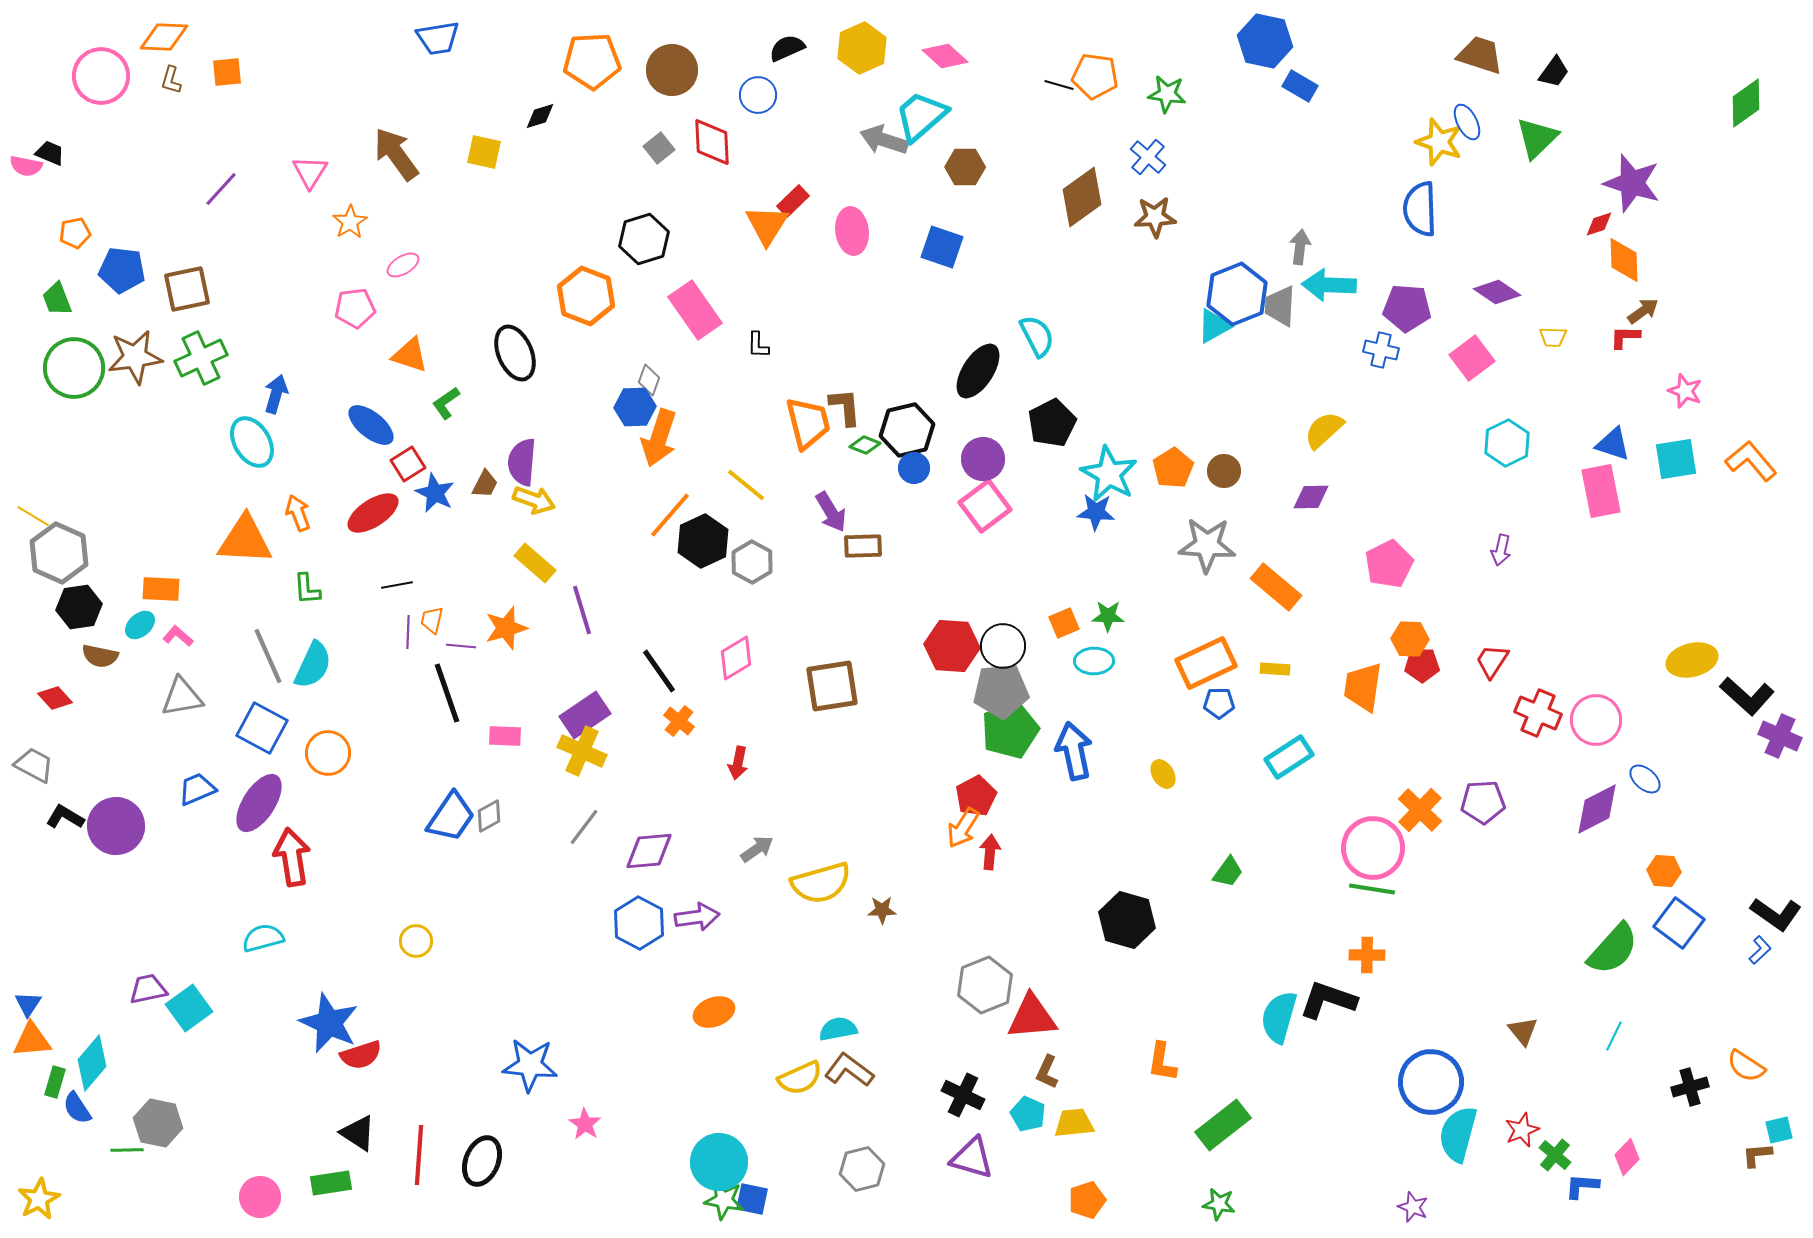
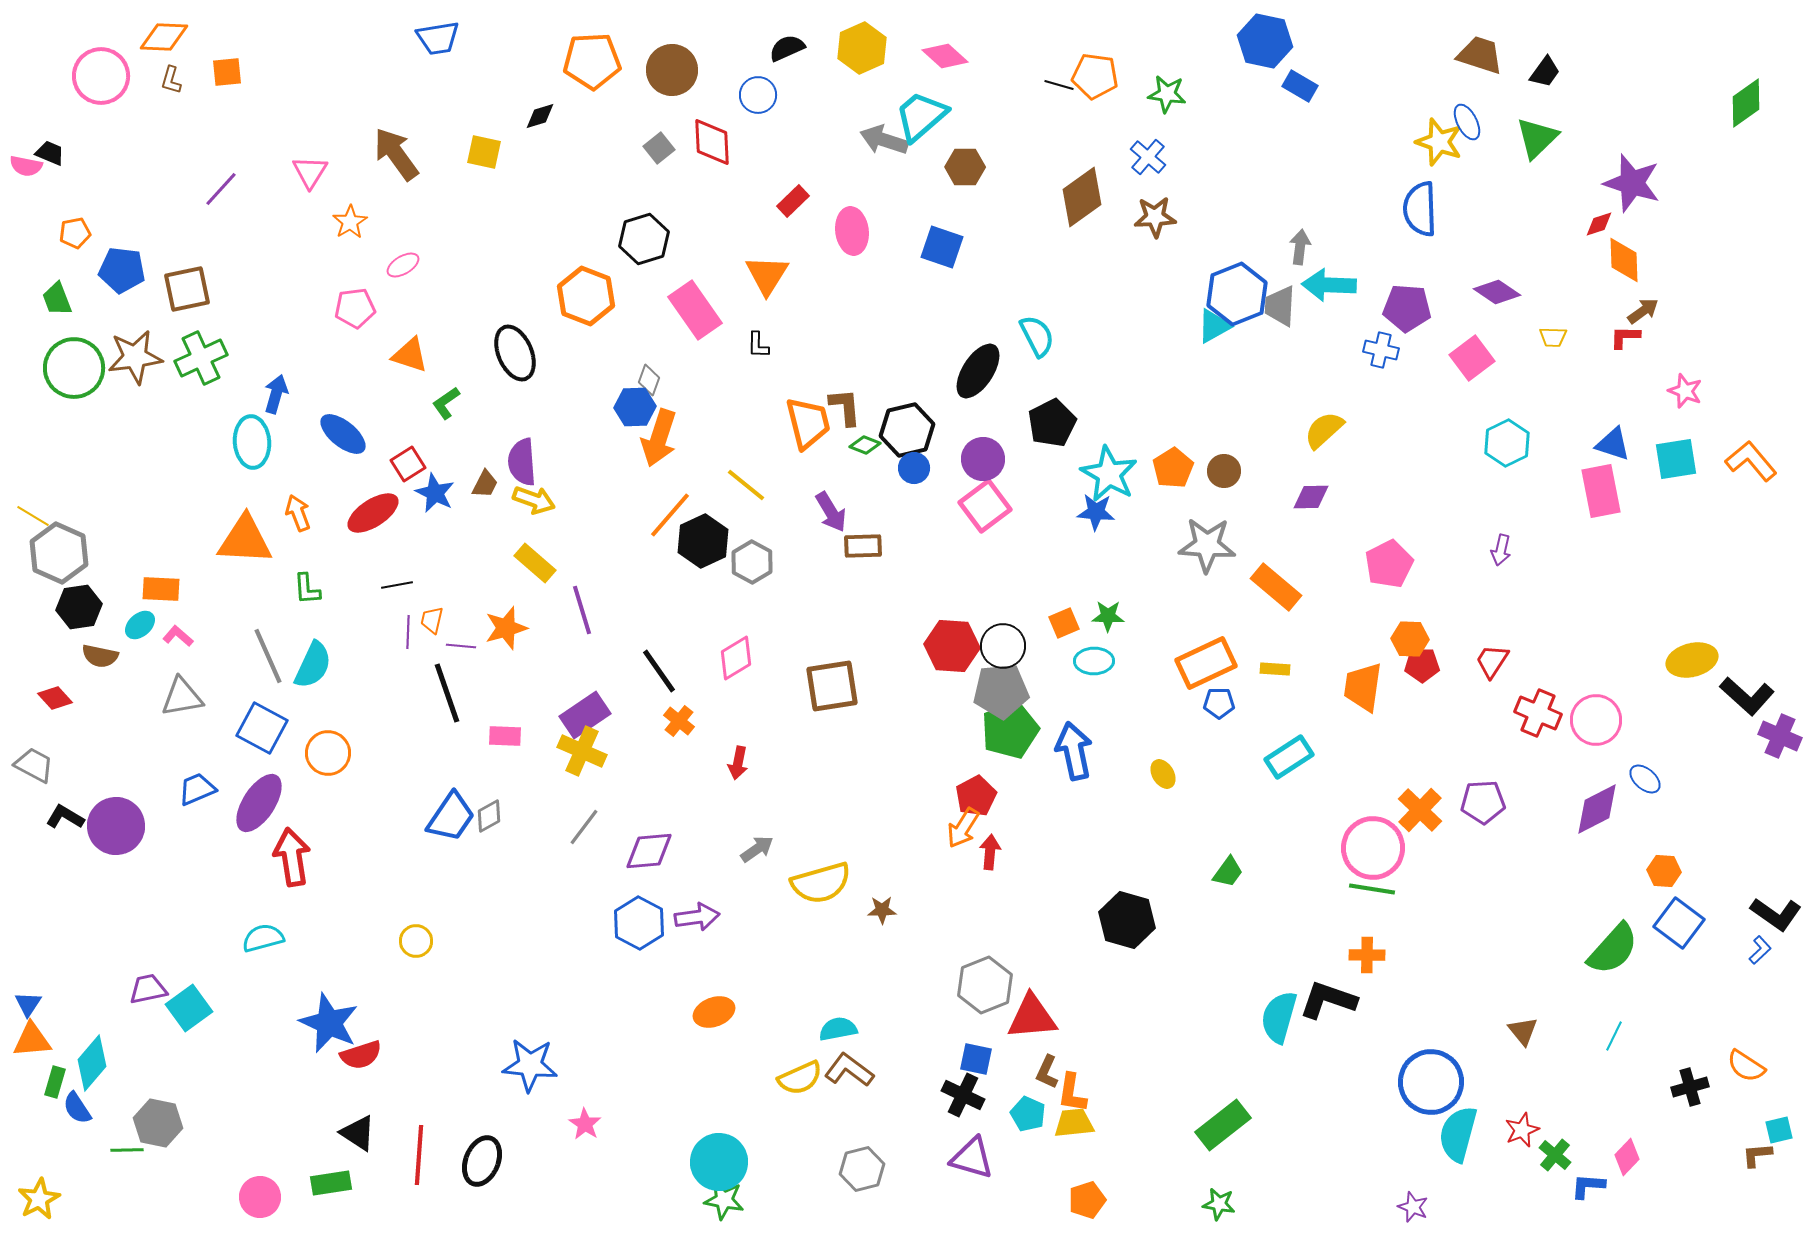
black trapezoid at (1554, 72): moved 9 px left
orange triangle at (767, 225): moved 50 px down
blue ellipse at (371, 425): moved 28 px left, 9 px down
cyan ellipse at (252, 442): rotated 27 degrees clockwise
purple semicircle at (522, 462): rotated 9 degrees counterclockwise
orange L-shape at (1162, 1062): moved 90 px left, 31 px down
blue L-shape at (1582, 1186): moved 6 px right
blue square at (752, 1199): moved 224 px right, 140 px up
